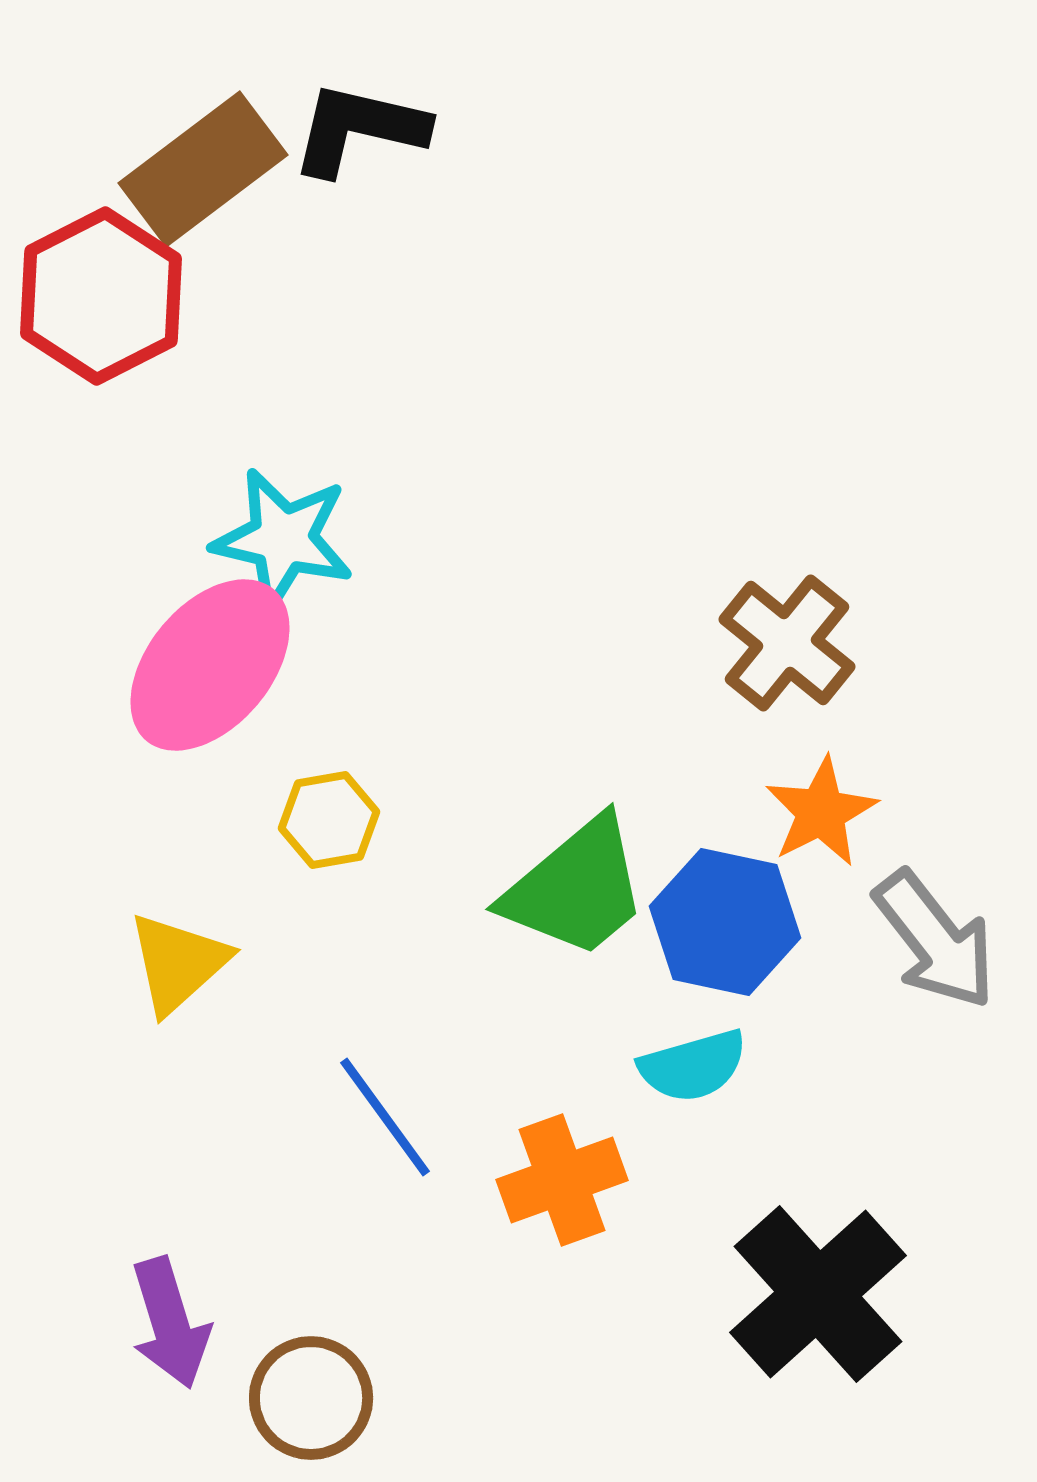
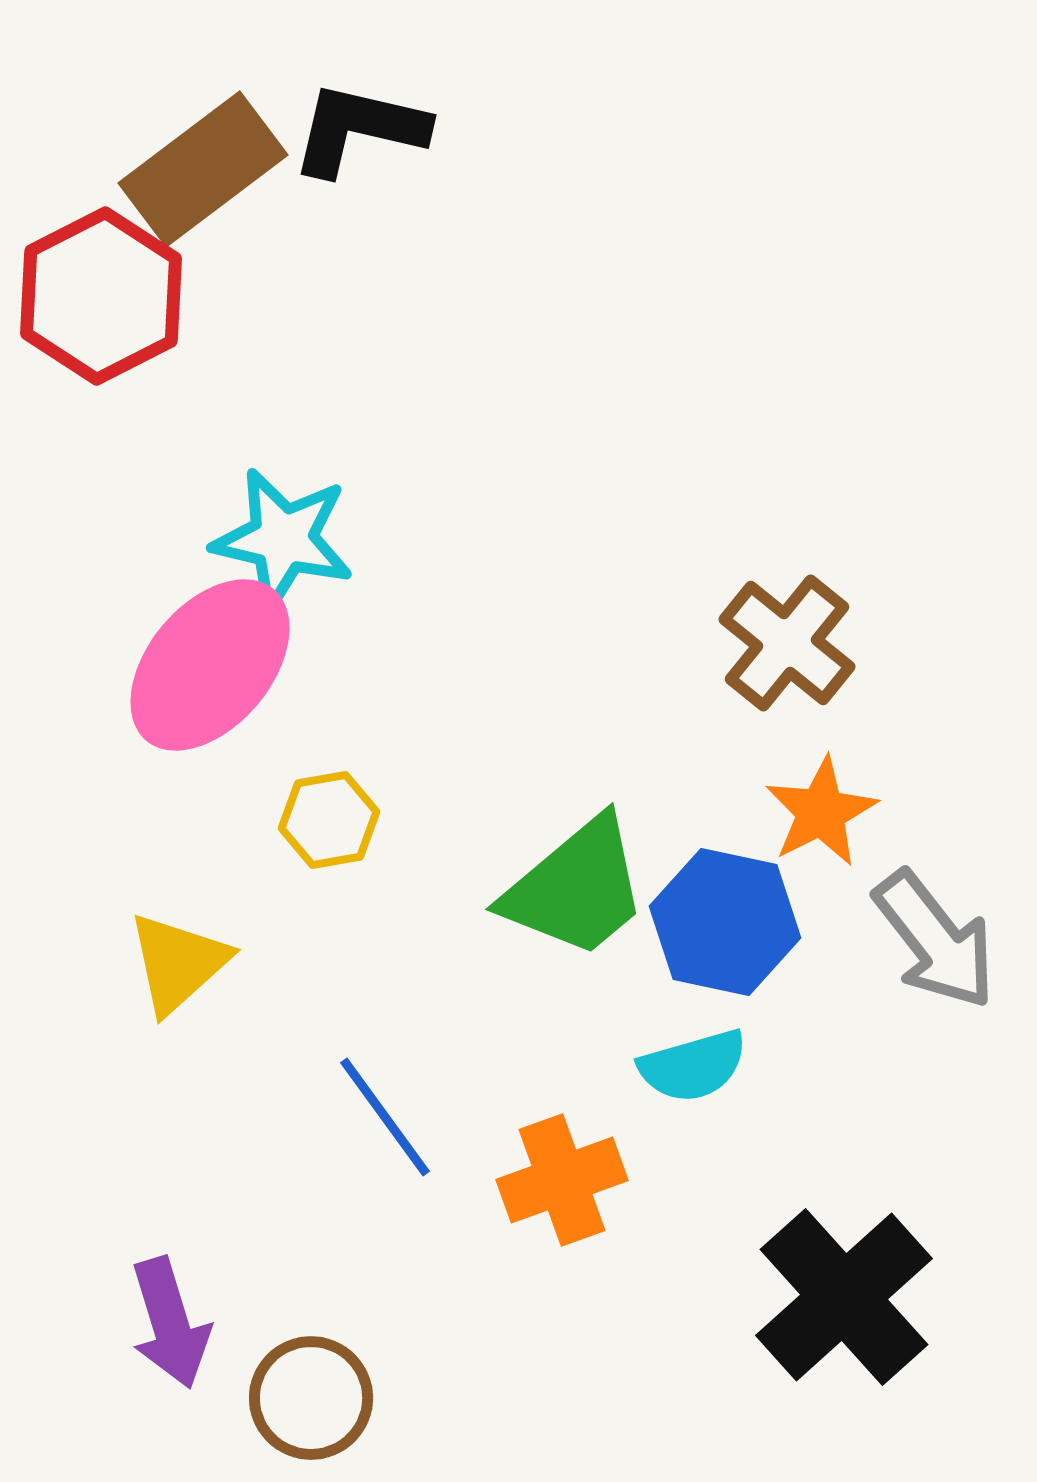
black cross: moved 26 px right, 3 px down
